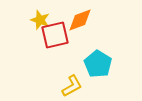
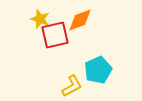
yellow star: moved 1 px up
cyan pentagon: moved 6 px down; rotated 16 degrees clockwise
